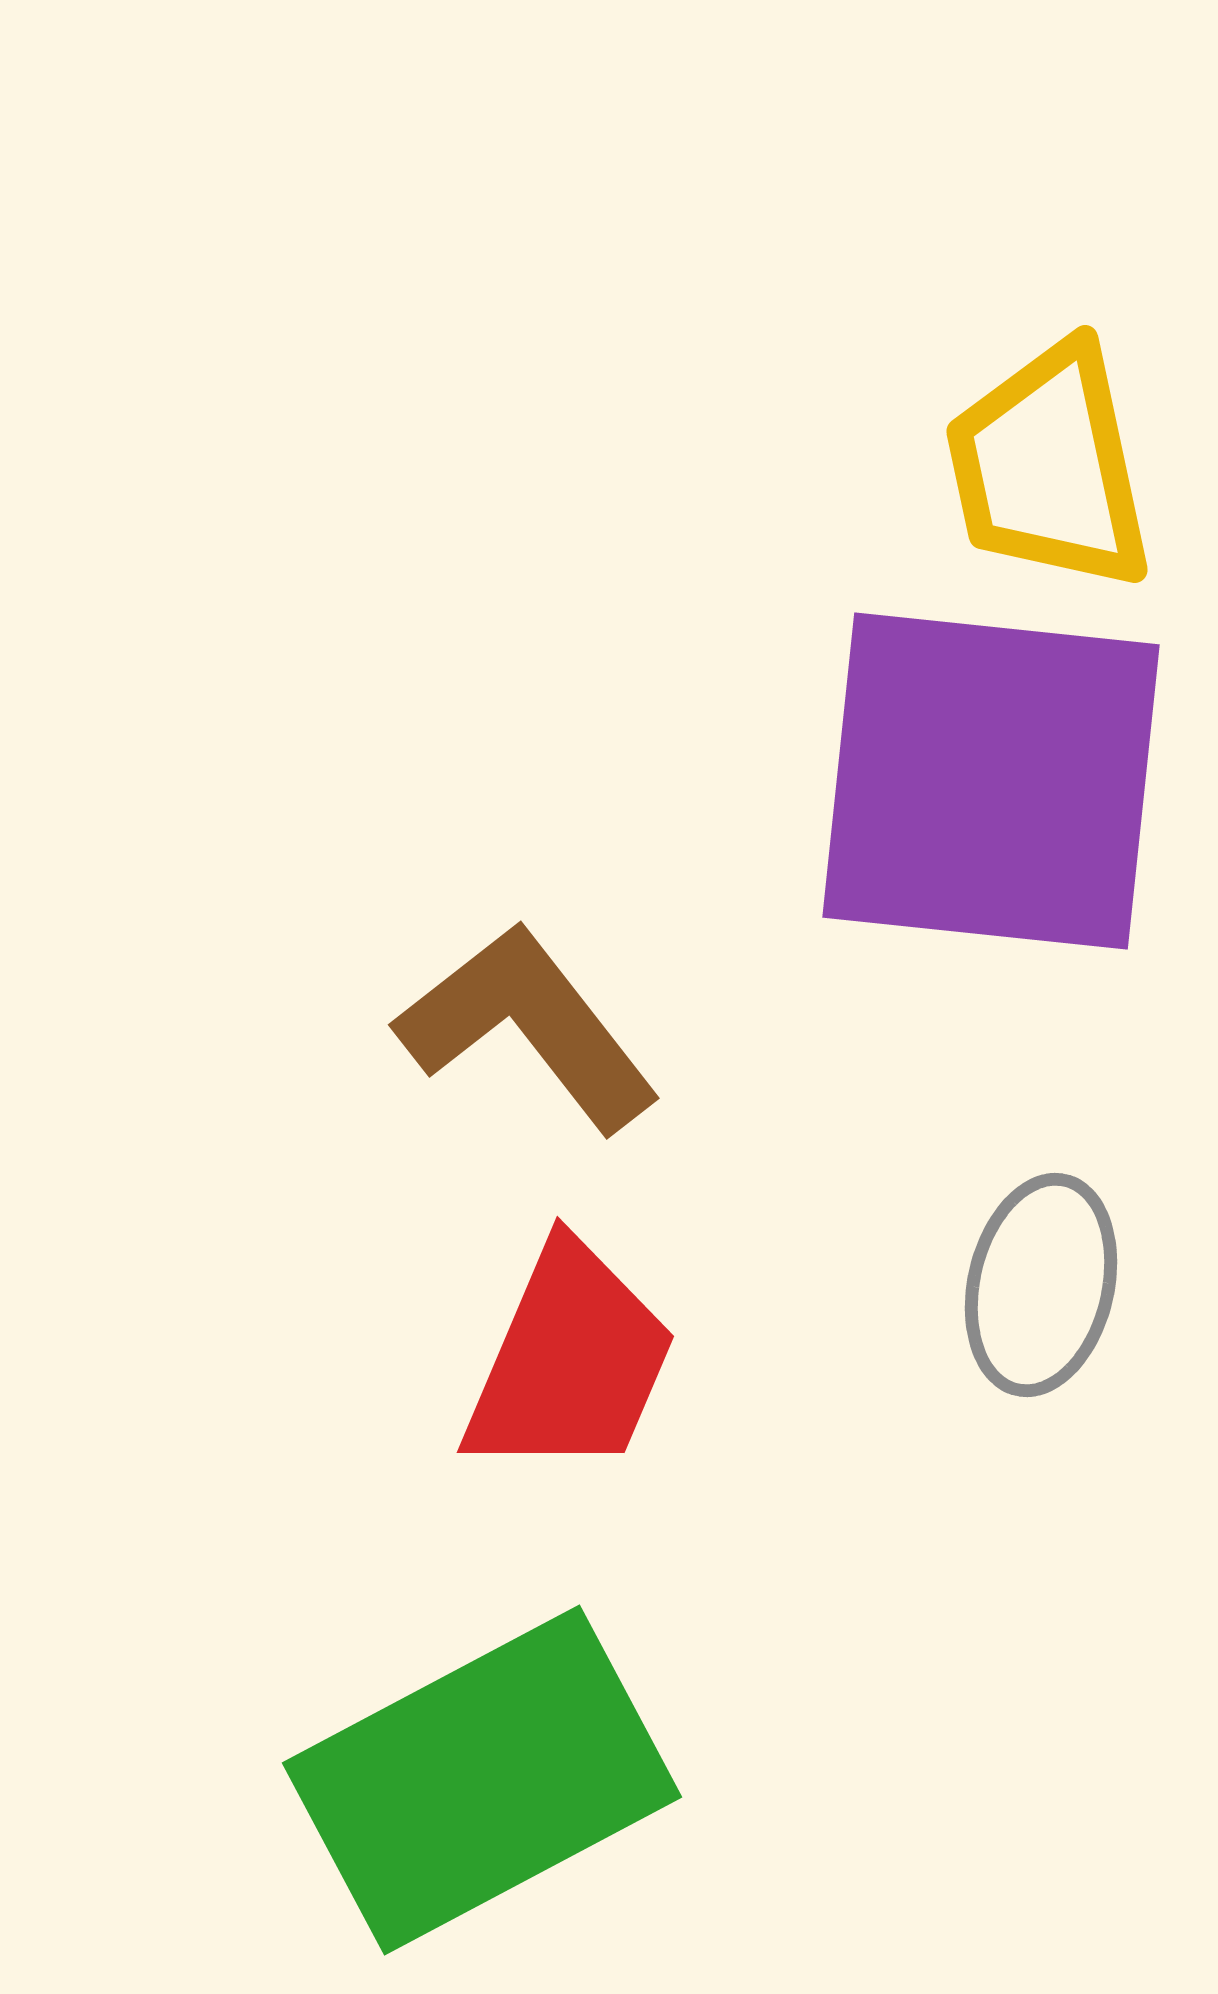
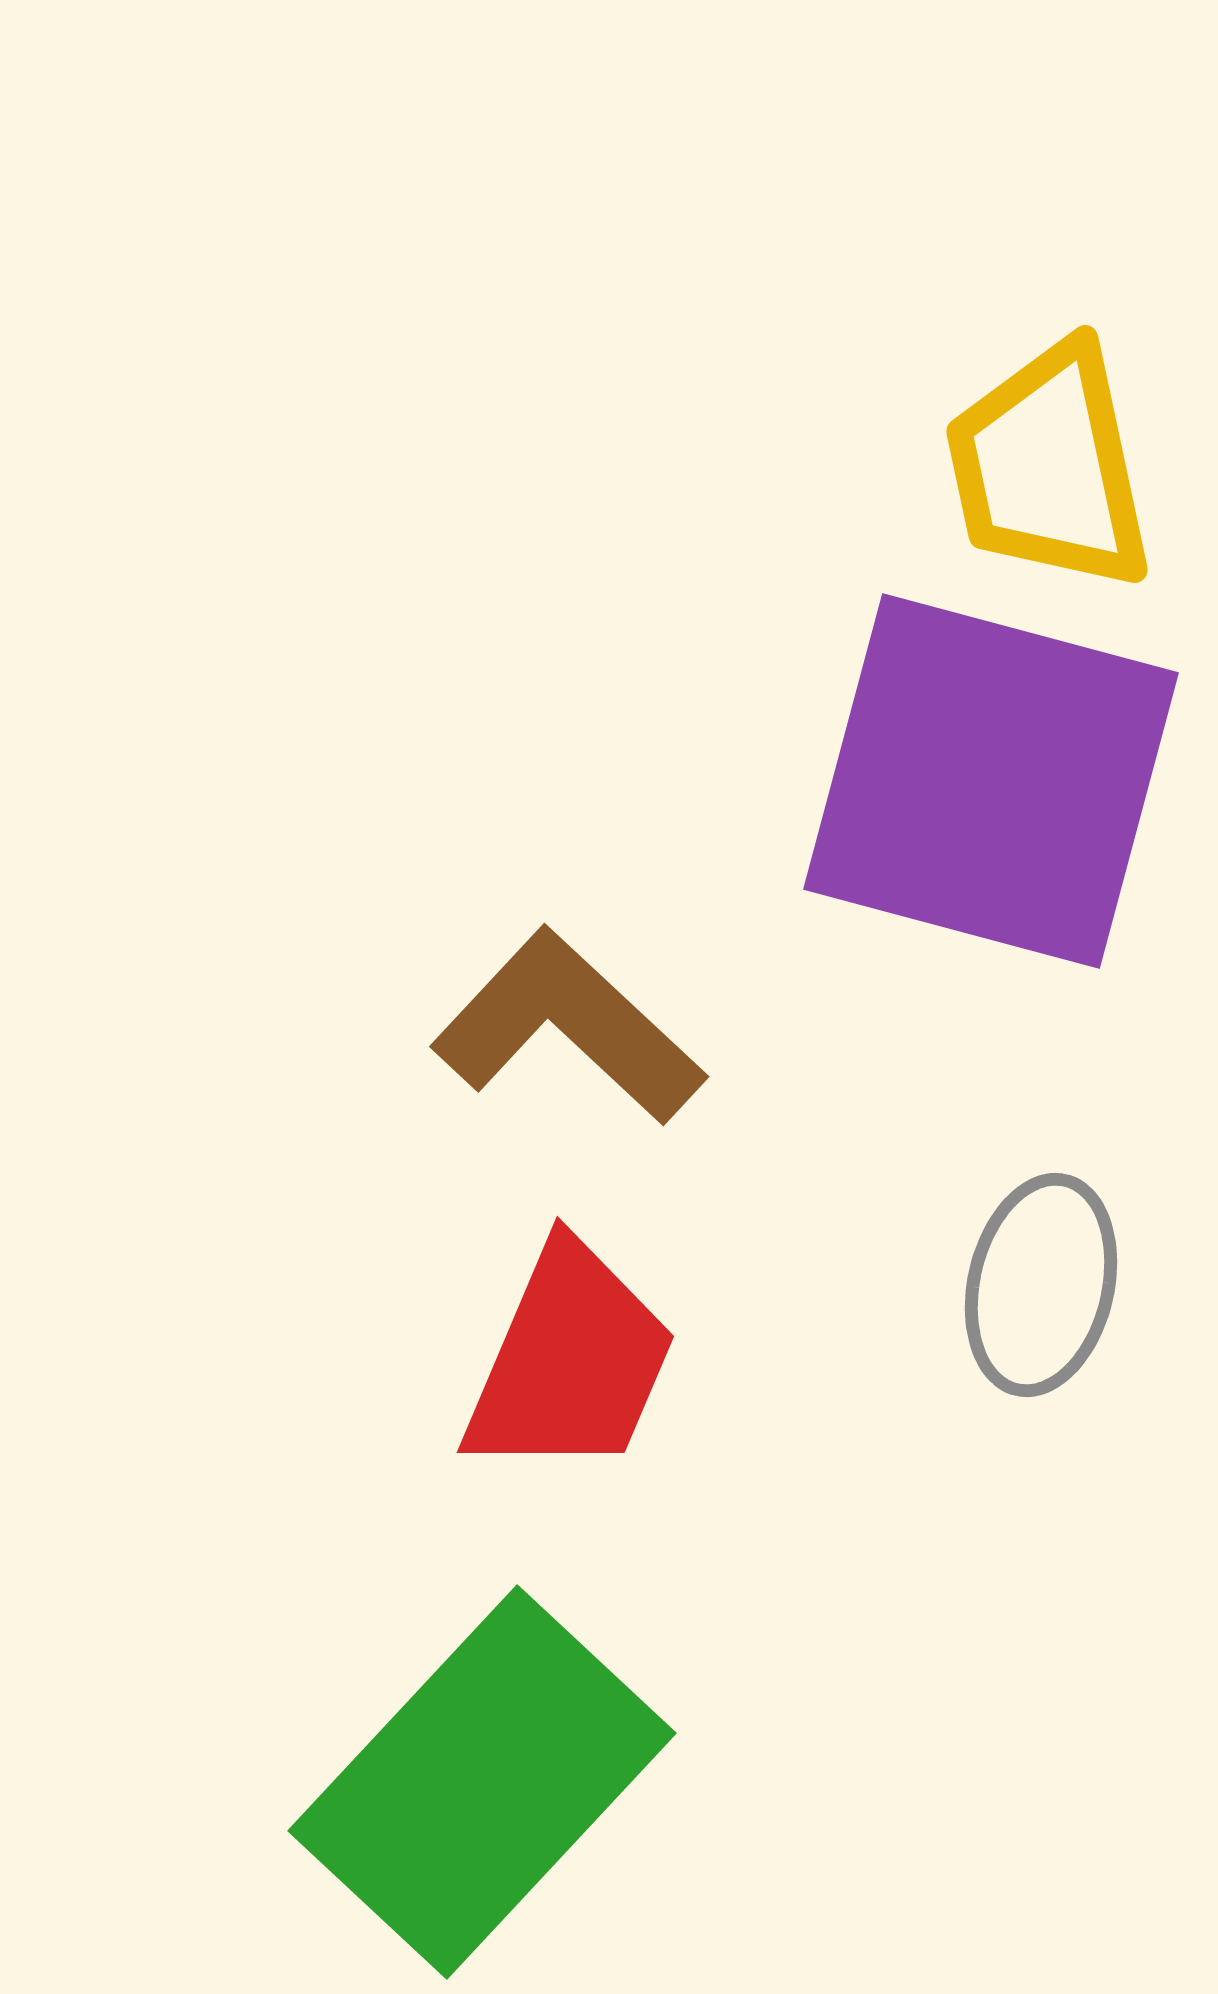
purple square: rotated 9 degrees clockwise
brown L-shape: moved 40 px right; rotated 9 degrees counterclockwise
green rectangle: moved 2 px down; rotated 19 degrees counterclockwise
